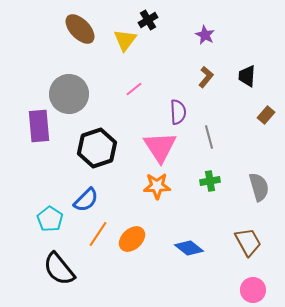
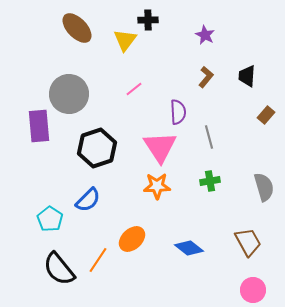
black cross: rotated 30 degrees clockwise
brown ellipse: moved 3 px left, 1 px up
gray semicircle: moved 5 px right
blue semicircle: moved 2 px right
orange line: moved 26 px down
